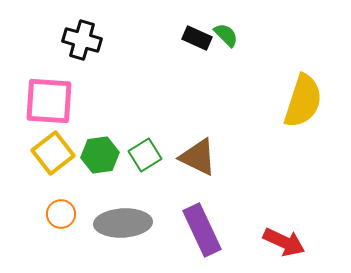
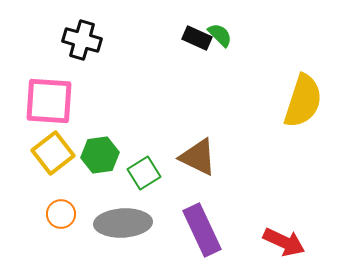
green semicircle: moved 6 px left
green square: moved 1 px left, 18 px down
